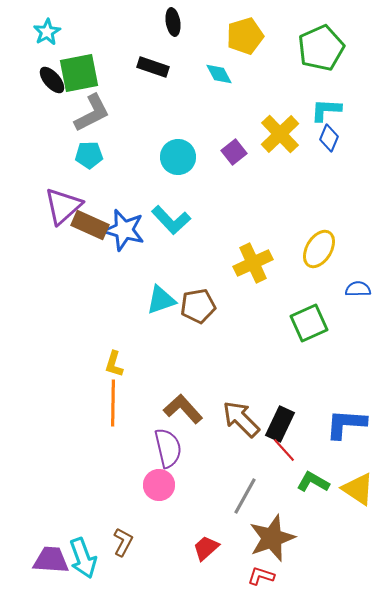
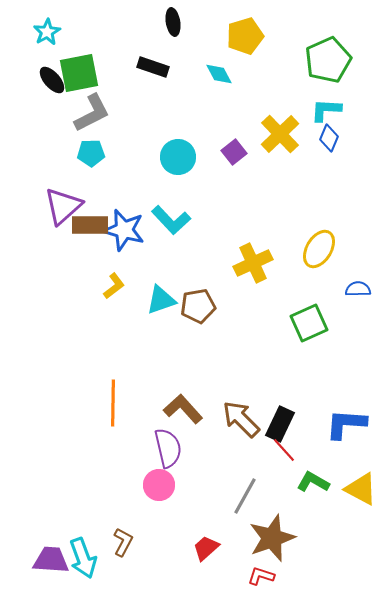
green pentagon at (321, 48): moved 7 px right, 12 px down
cyan pentagon at (89, 155): moved 2 px right, 2 px up
brown rectangle at (90, 225): rotated 24 degrees counterclockwise
yellow L-shape at (114, 364): moved 78 px up; rotated 144 degrees counterclockwise
yellow triangle at (358, 489): moved 3 px right; rotated 6 degrees counterclockwise
